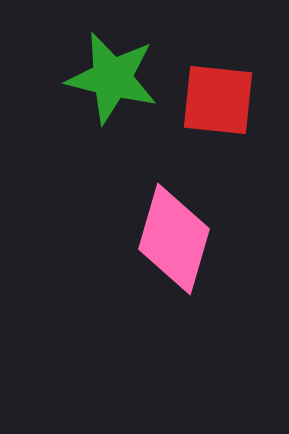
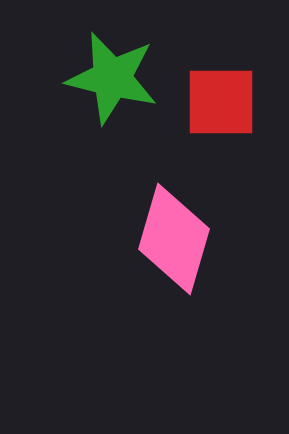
red square: moved 3 px right, 2 px down; rotated 6 degrees counterclockwise
